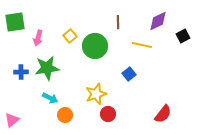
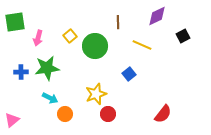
purple diamond: moved 1 px left, 5 px up
yellow line: rotated 12 degrees clockwise
orange circle: moved 1 px up
